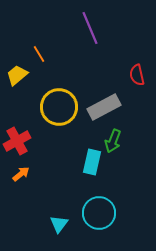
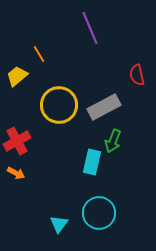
yellow trapezoid: moved 1 px down
yellow circle: moved 2 px up
orange arrow: moved 5 px left, 1 px up; rotated 66 degrees clockwise
